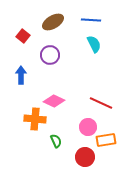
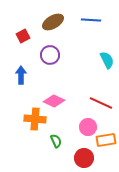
red square: rotated 24 degrees clockwise
cyan semicircle: moved 13 px right, 16 px down
red circle: moved 1 px left, 1 px down
